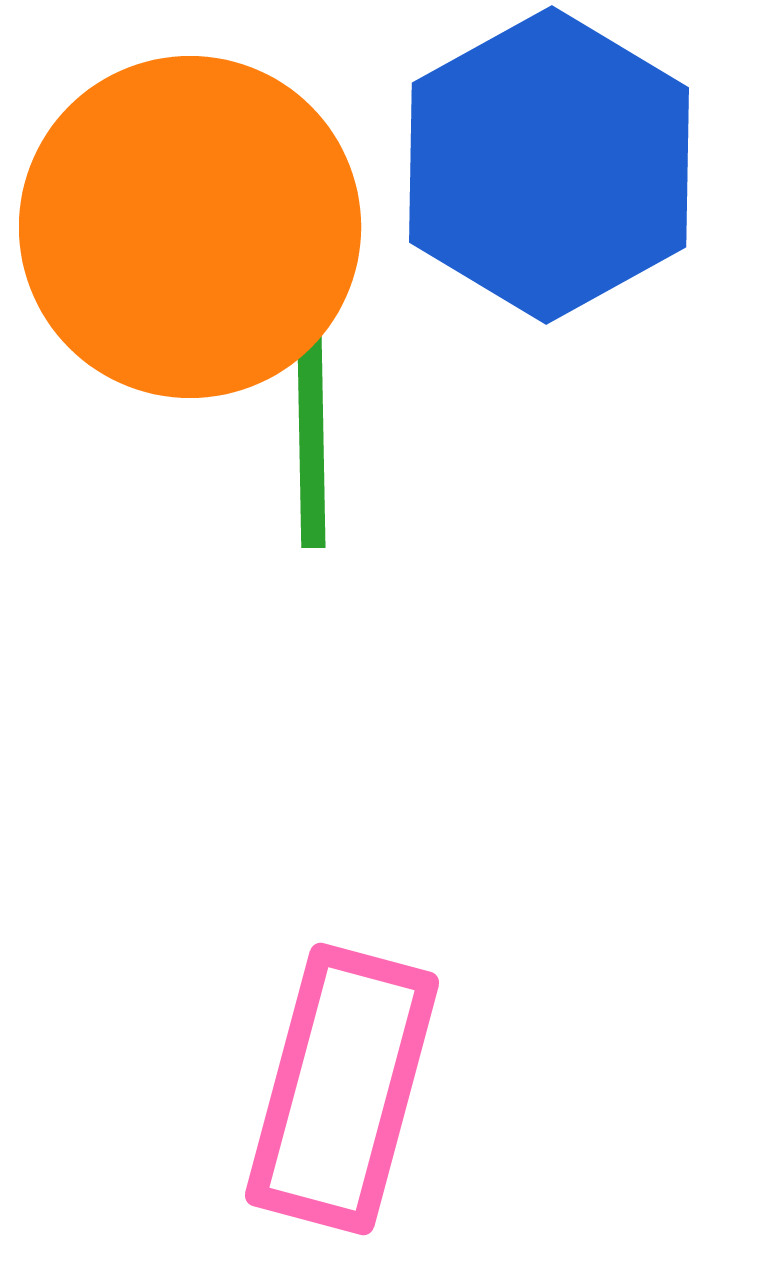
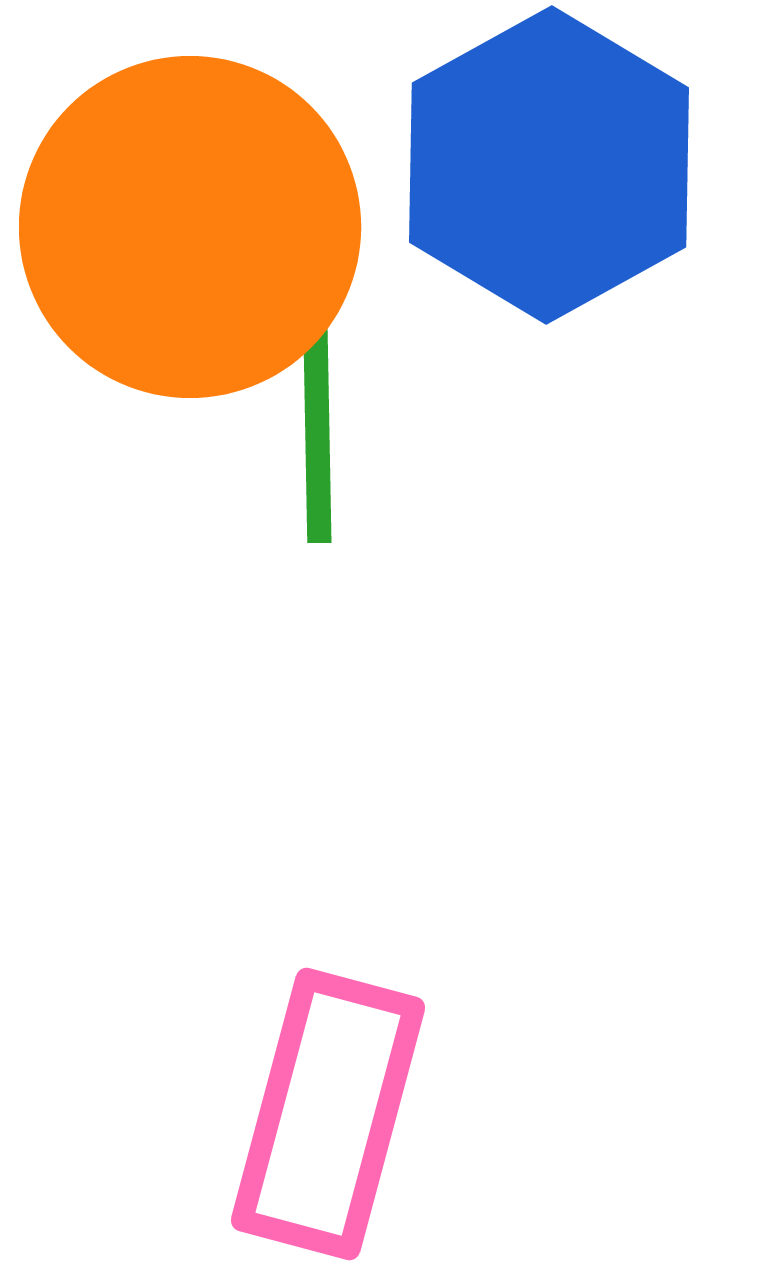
green line: moved 6 px right, 5 px up
pink rectangle: moved 14 px left, 25 px down
